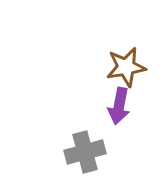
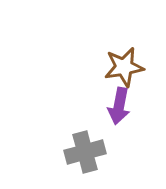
brown star: moved 2 px left
